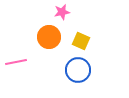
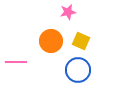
pink star: moved 6 px right
orange circle: moved 2 px right, 4 px down
pink line: rotated 10 degrees clockwise
